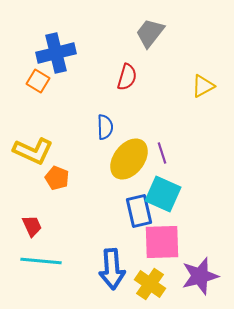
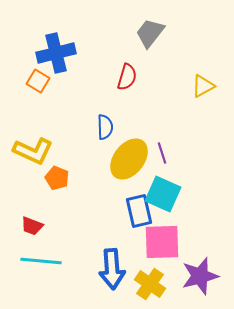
red trapezoid: rotated 135 degrees clockwise
